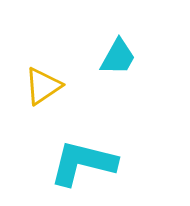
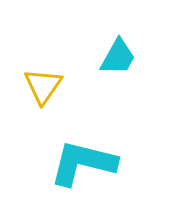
yellow triangle: rotated 21 degrees counterclockwise
